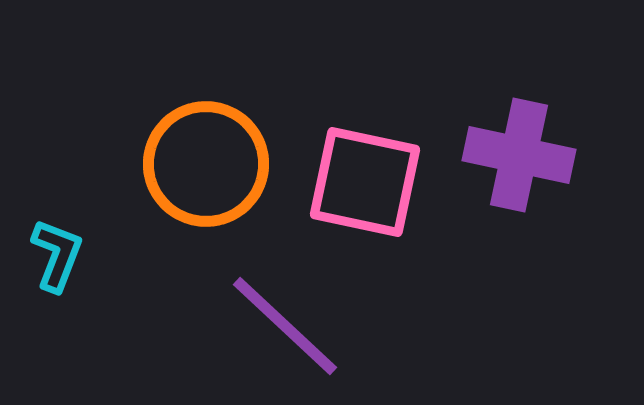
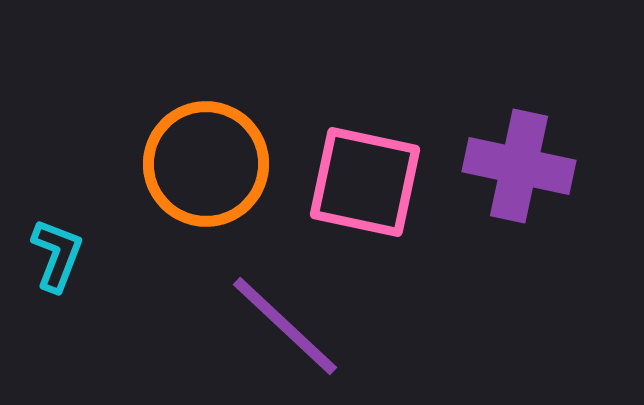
purple cross: moved 11 px down
